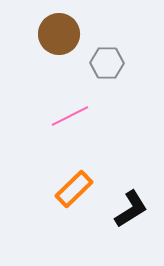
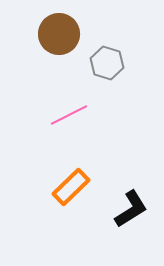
gray hexagon: rotated 16 degrees clockwise
pink line: moved 1 px left, 1 px up
orange rectangle: moved 3 px left, 2 px up
